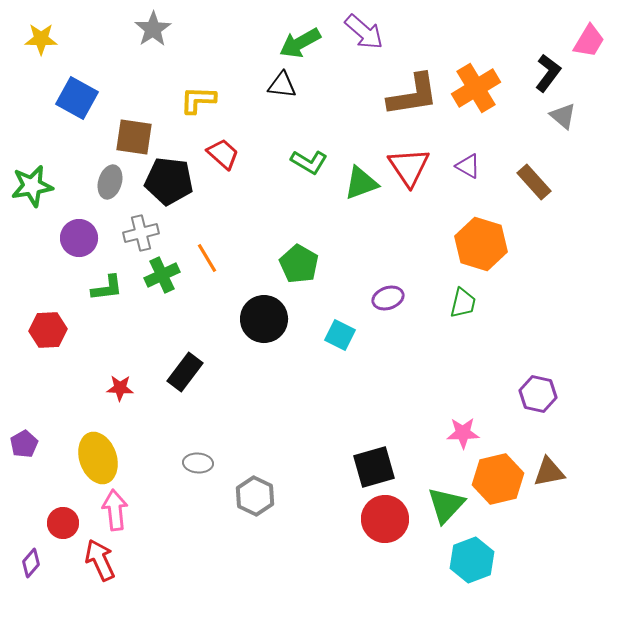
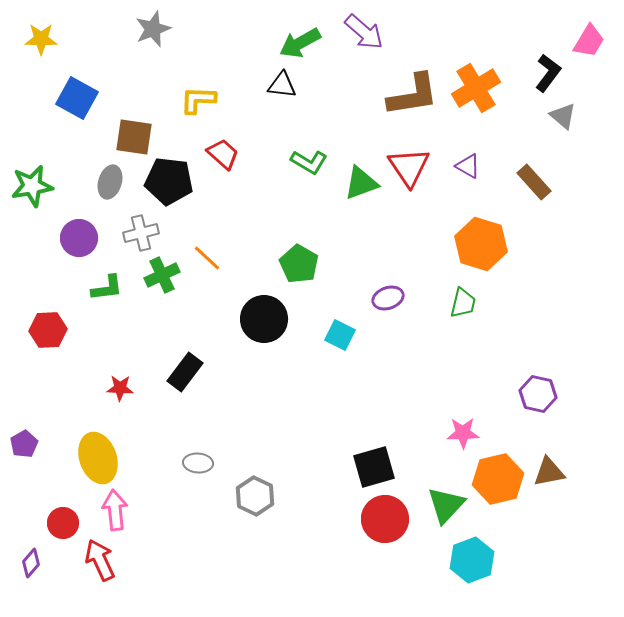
gray star at (153, 29): rotated 12 degrees clockwise
orange line at (207, 258): rotated 16 degrees counterclockwise
